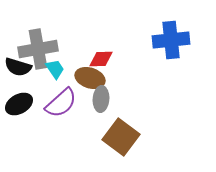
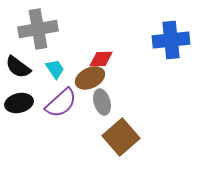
gray cross: moved 20 px up
black semicircle: rotated 20 degrees clockwise
brown ellipse: rotated 44 degrees counterclockwise
gray ellipse: moved 1 px right, 3 px down; rotated 20 degrees counterclockwise
black ellipse: moved 1 px up; rotated 16 degrees clockwise
brown square: rotated 12 degrees clockwise
